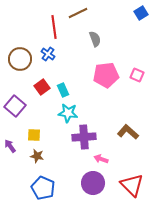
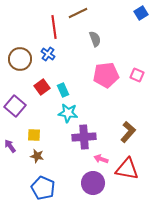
brown L-shape: rotated 90 degrees clockwise
red triangle: moved 5 px left, 16 px up; rotated 35 degrees counterclockwise
